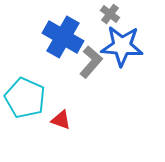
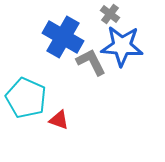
gray L-shape: rotated 68 degrees counterclockwise
cyan pentagon: moved 1 px right
red triangle: moved 2 px left
